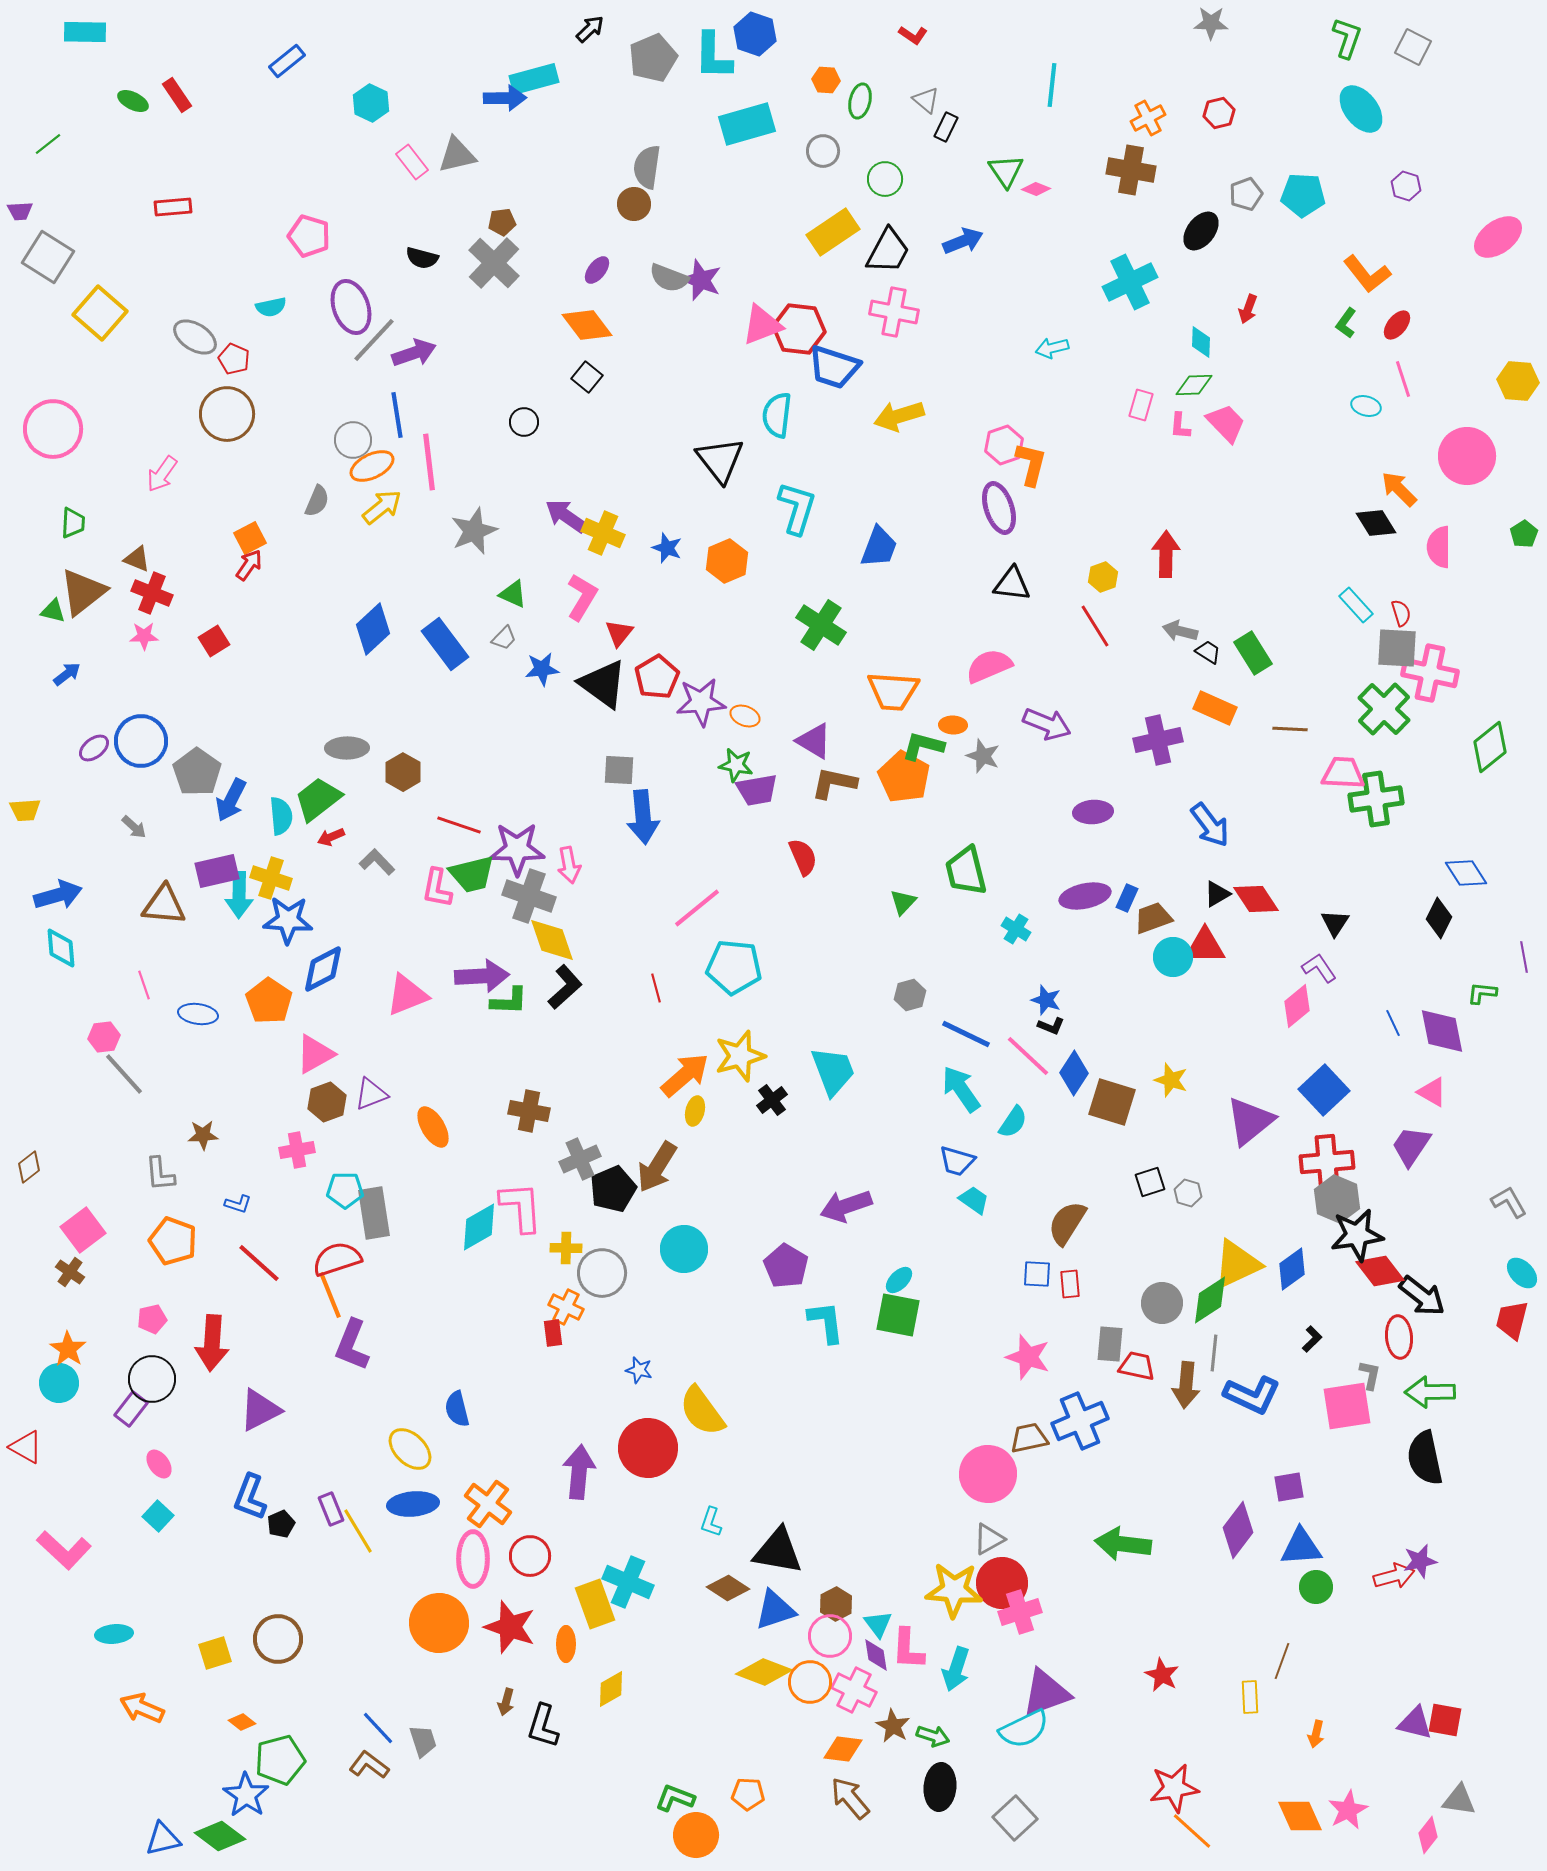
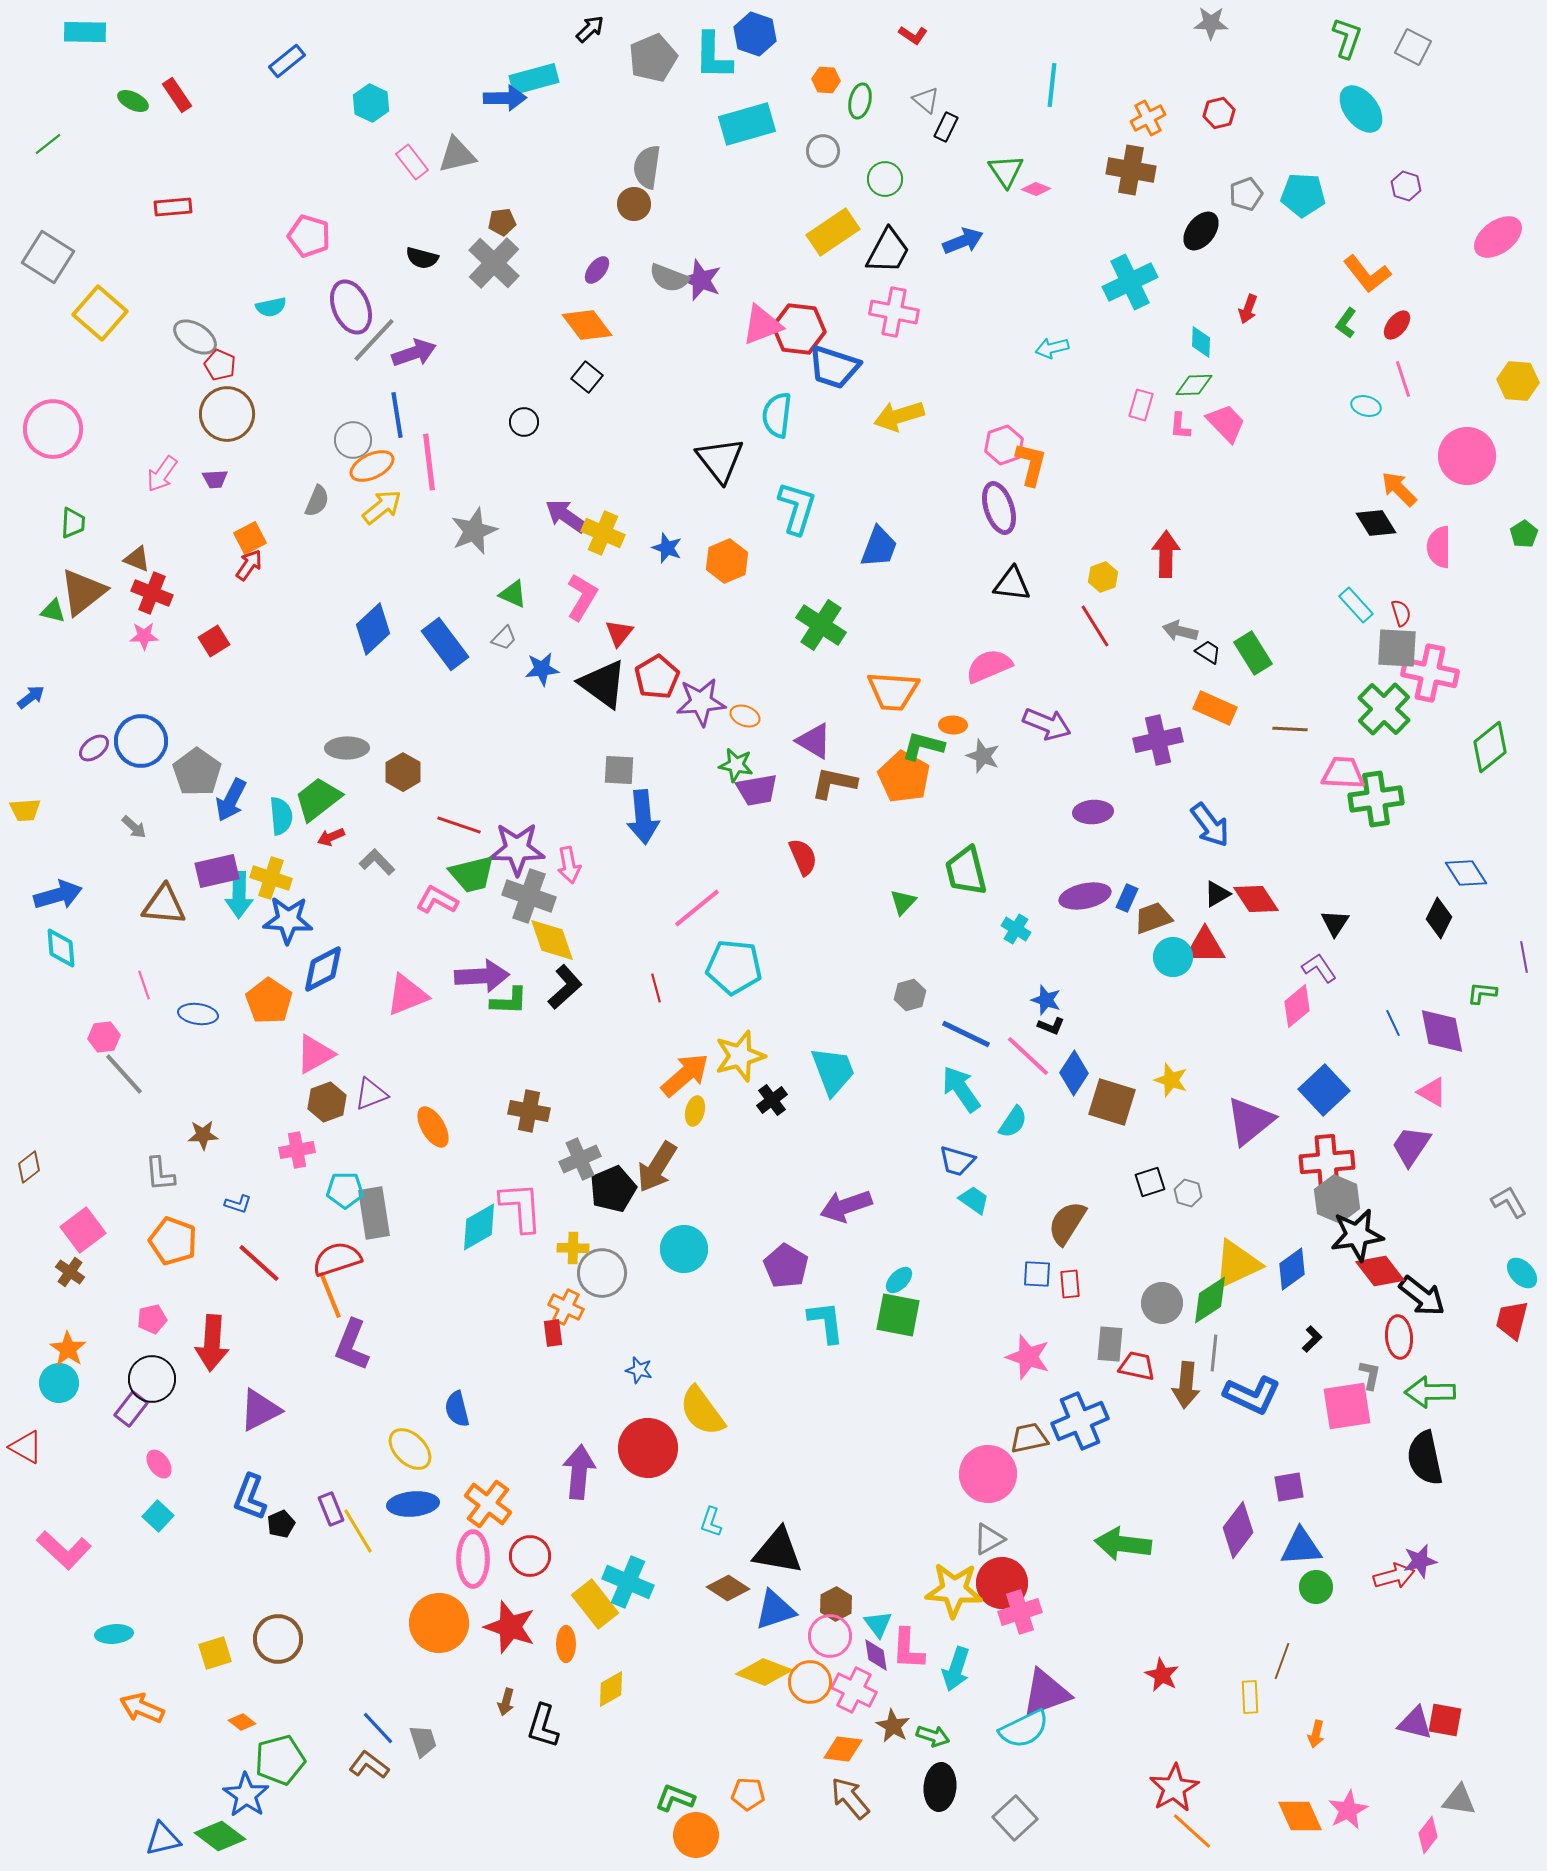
purple trapezoid at (20, 211): moved 195 px right, 268 px down
purple ellipse at (351, 307): rotated 4 degrees counterclockwise
red pentagon at (234, 359): moved 14 px left, 6 px down
blue arrow at (67, 674): moved 36 px left, 23 px down
pink L-shape at (437, 888): moved 12 px down; rotated 108 degrees clockwise
yellow cross at (566, 1248): moved 7 px right
yellow rectangle at (595, 1604): rotated 18 degrees counterclockwise
red star at (1174, 1788): rotated 21 degrees counterclockwise
